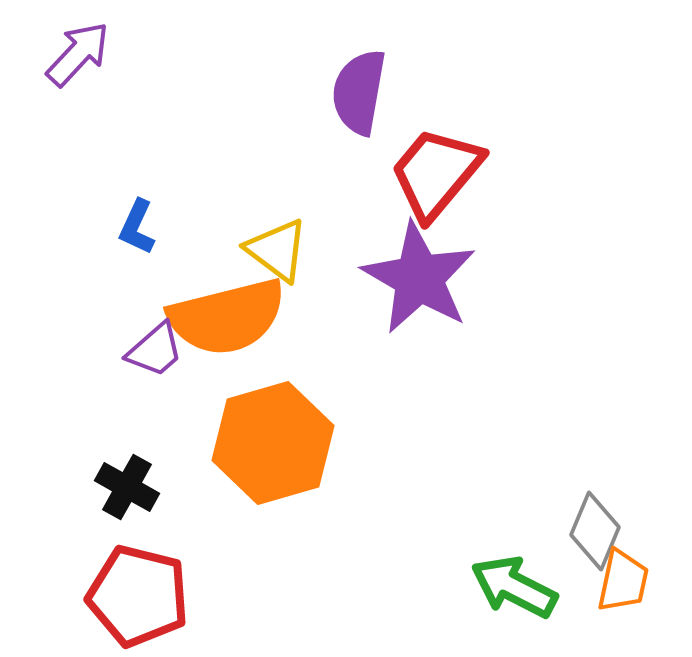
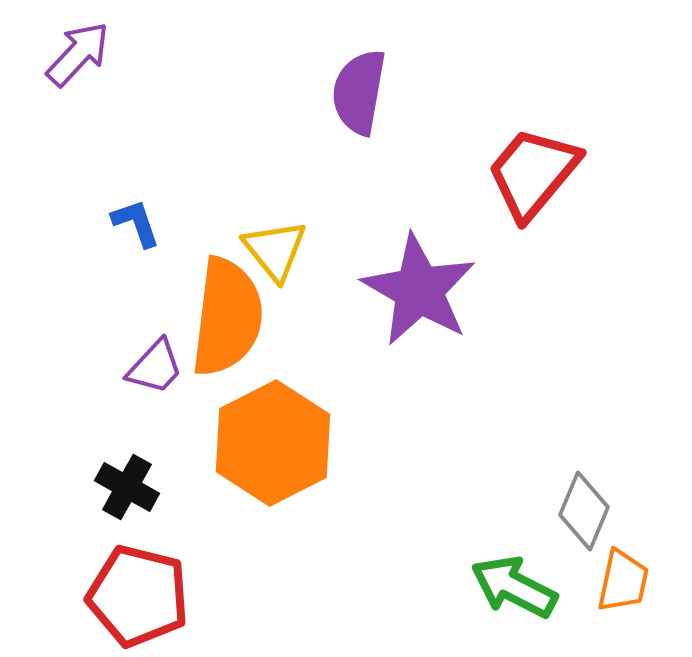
red trapezoid: moved 97 px right
blue L-shape: moved 1 px left, 4 px up; rotated 136 degrees clockwise
yellow triangle: moved 2 px left; rotated 14 degrees clockwise
purple star: moved 12 px down
orange semicircle: rotated 69 degrees counterclockwise
purple trapezoid: moved 17 px down; rotated 6 degrees counterclockwise
orange hexagon: rotated 11 degrees counterclockwise
gray diamond: moved 11 px left, 20 px up
